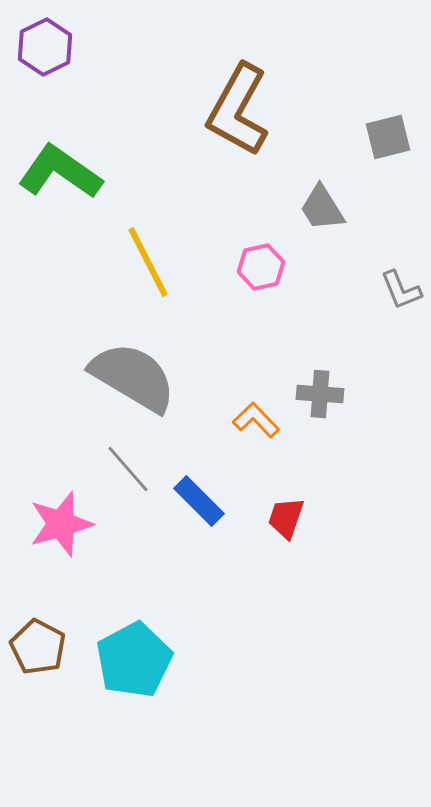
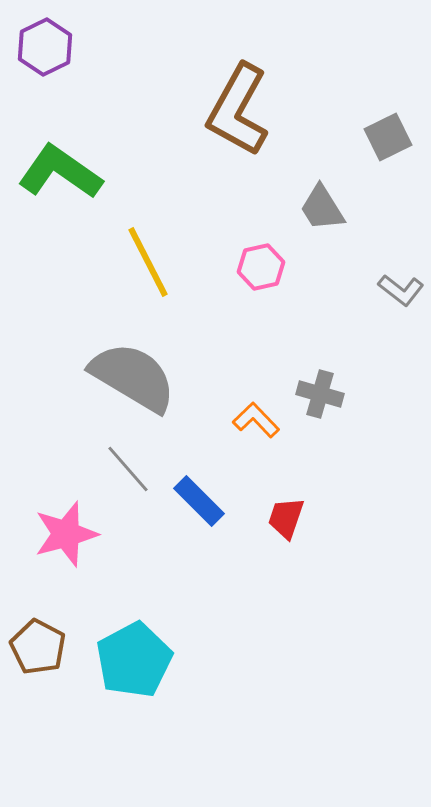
gray square: rotated 12 degrees counterclockwise
gray L-shape: rotated 30 degrees counterclockwise
gray cross: rotated 12 degrees clockwise
pink star: moved 5 px right, 10 px down
